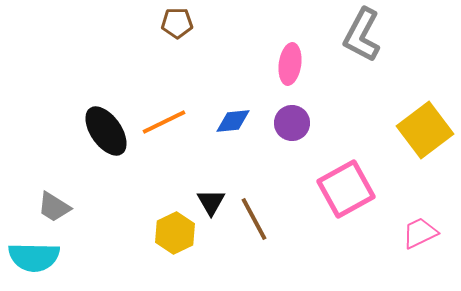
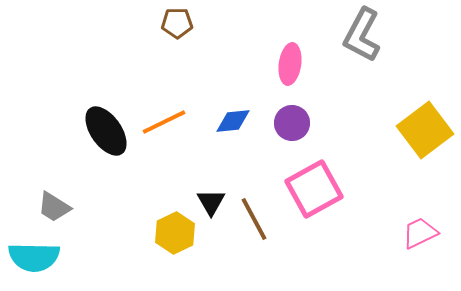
pink square: moved 32 px left
